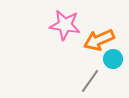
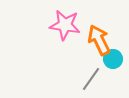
orange arrow: rotated 88 degrees clockwise
gray line: moved 1 px right, 2 px up
